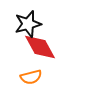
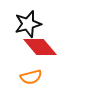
red diamond: rotated 12 degrees counterclockwise
